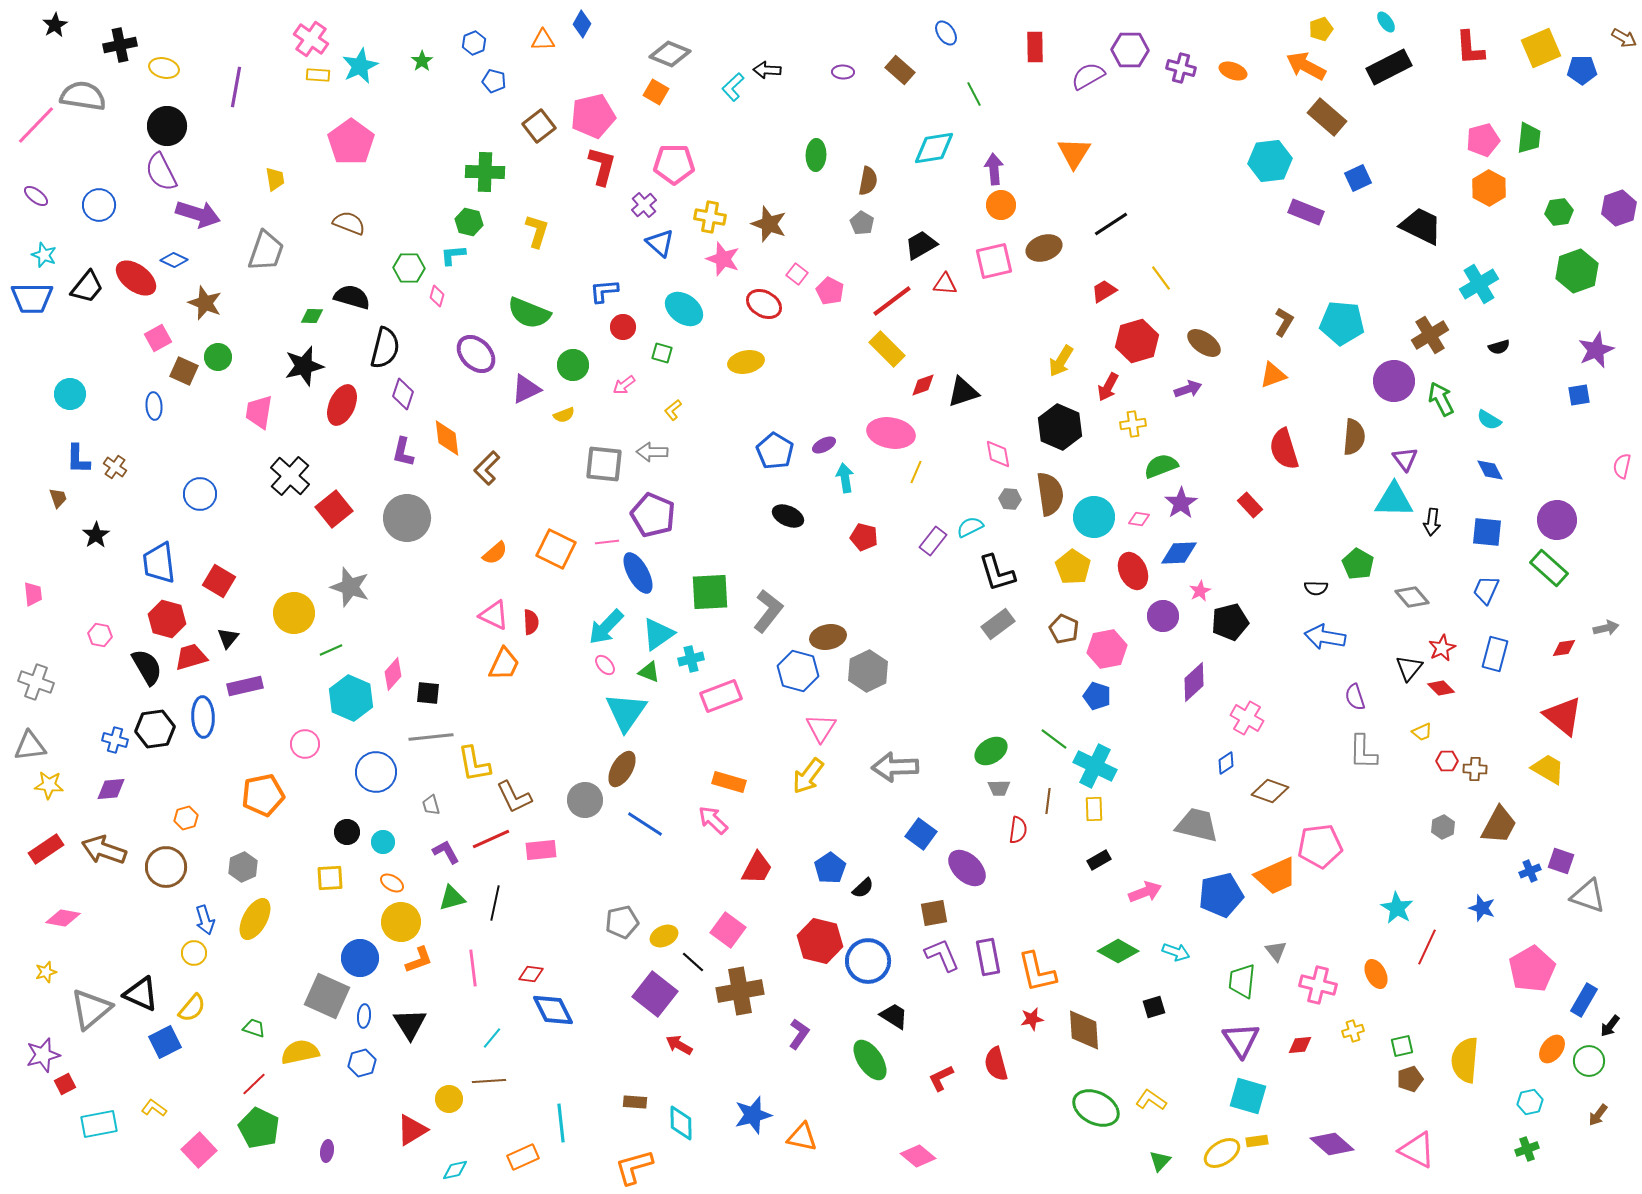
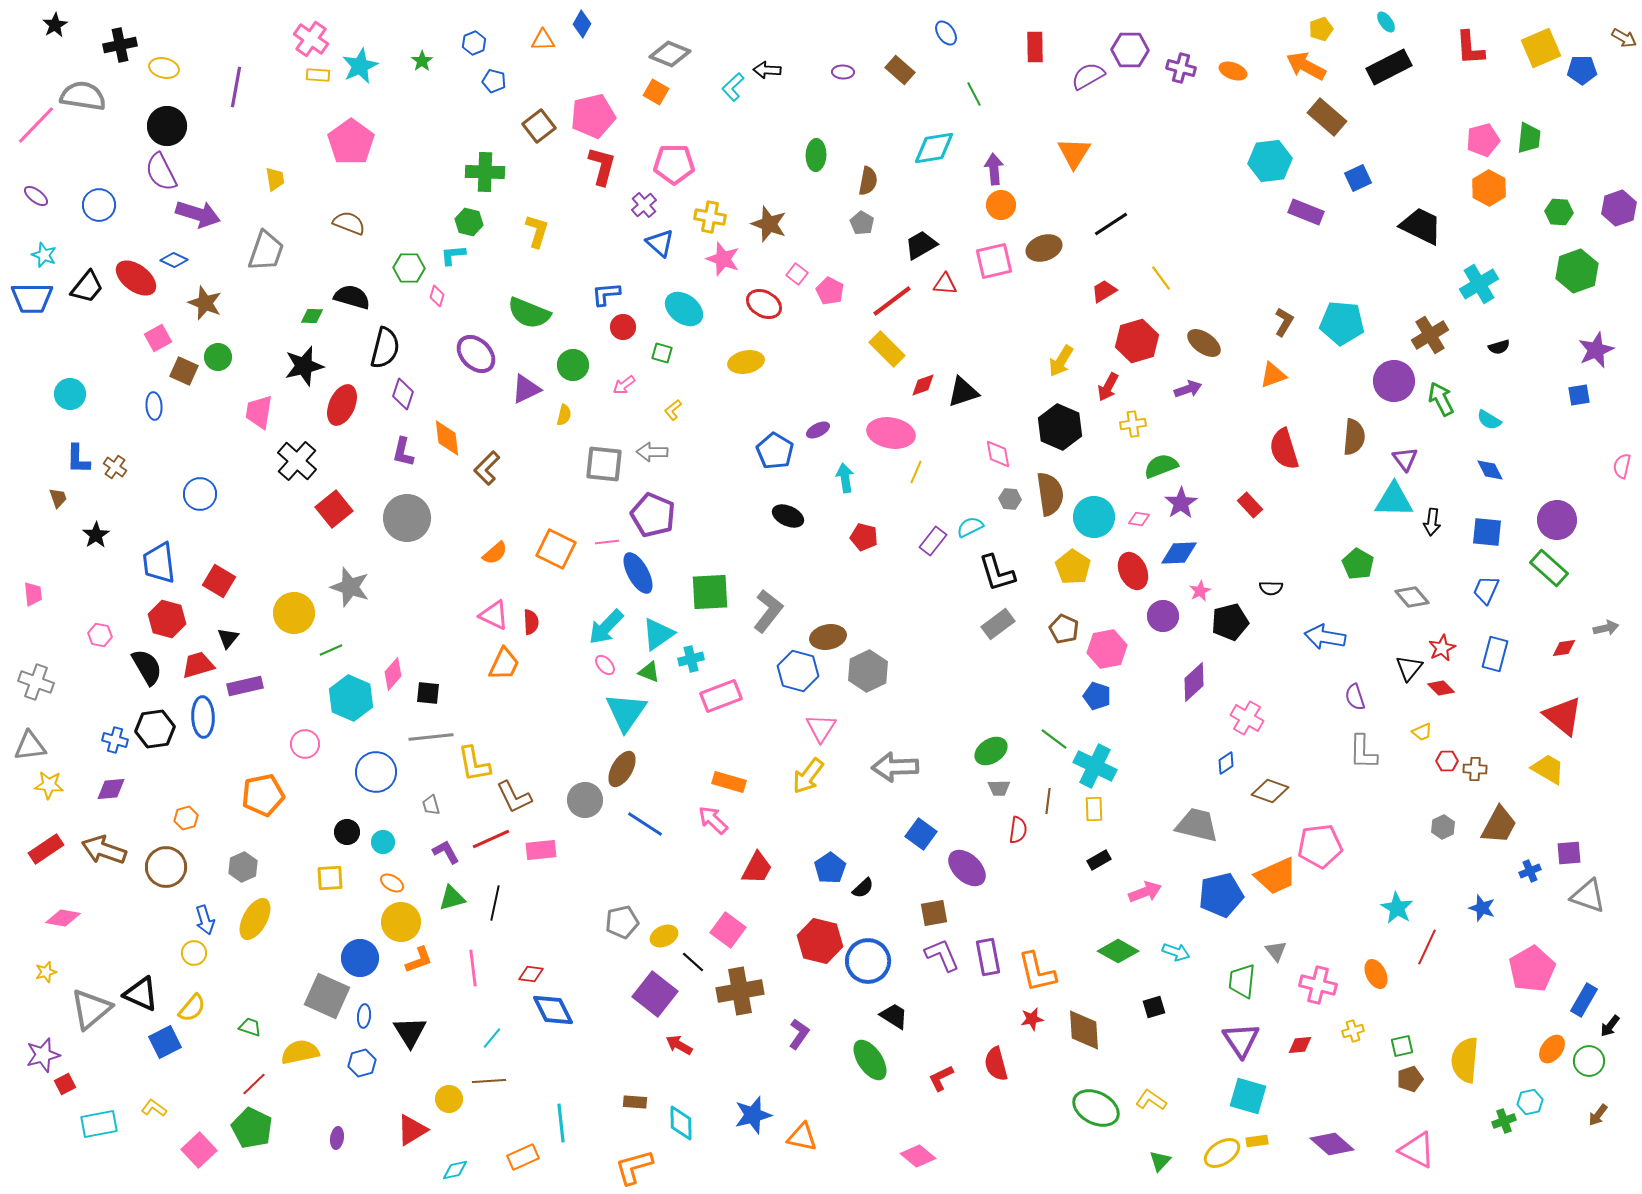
green hexagon at (1559, 212): rotated 12 degrees clockwise
blue L-shape at (604, 291): moved 2 px right, 3 px down
yellow semicircle at (564, 415): rotated 55 degrees counterclockwise
purple ellipse at (824, 445): moved 6 px left, 15 px up
black cross at (290, 476): moved 7 px right, 15 px up
black semicircle at (1316, 588): moved 45 px left
red trapezoid at (191, 657): moved 7 px right, 8 px down
purple square at (1561, 861): moved 8 px right, 8 px up; rotated 24 degrees counterclockwise
black triangle at (410, 1024): moved 8 px down
green trapezoid at (254, 1028): moved 4 px left, 1 px up
green pentagon at (259, 1128): moved 7 px left
green cross at (1527, 1149): moved 23 px left, 28 px up
purple ellipse at (327, 1151): moved 10 px right, 13 px up
